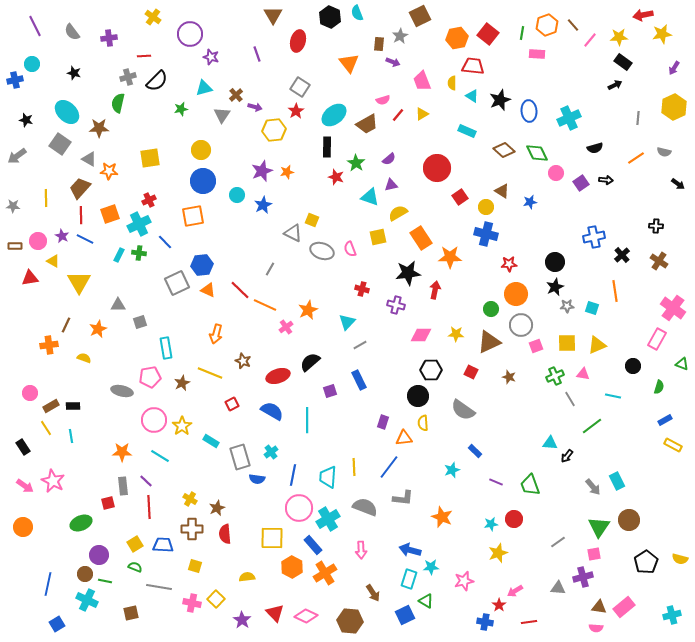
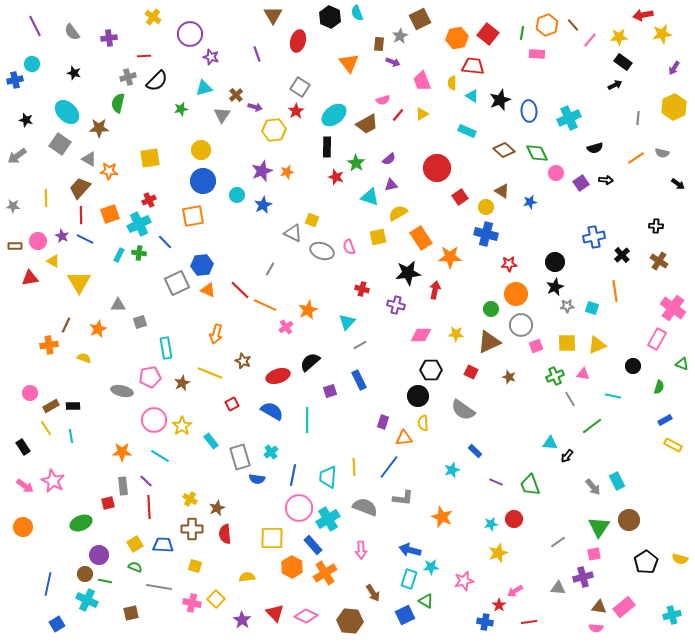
brown square at (420, 16): moved 3 px down
gray semicircle at (664, 152): moved 2 px left, 1 px down
pink semicircle at (350, 249): moved 1 px left, 2 px up
cyan rectangle at (211, 441): rotated 21 degrees clockwise
